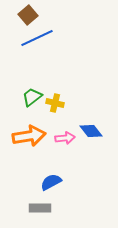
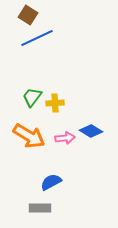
brown square: rotated 18 degrees counterclockwise
green trapezoid: rotated 15 degrees counterclockwise
yellow cross: rotated 18 degrees counterclockwise
blue diamond: rotated 20 degrees counterclockwise
orange arrow: rotated 40 degrees clockwise
